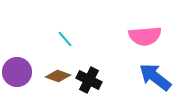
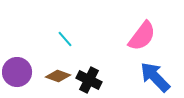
pink semicircle: moved 3 px left; rotated 48 degrees counterclockwise
blue arrow: rotated 8 degrees clockwise
